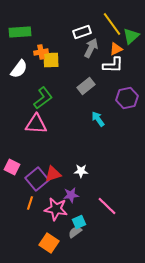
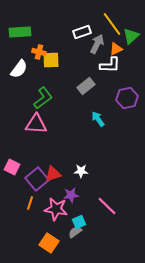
gray arrow: moved 6 px right, 4 px up
orange cross: moved 2 px left; rotated 24 degrees clockwise
white L-shape: moved 3 px left
